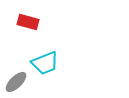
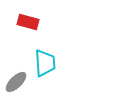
cyan trapezoid: rotated 72 degrees counterclockwise
